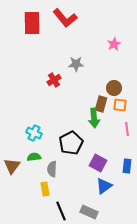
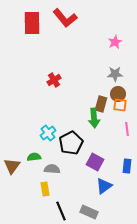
pink star: moved 1 px right, 2 px up
gray star: moved 39 px right, 10 px down
brown circle: moved 4 px right, 6 px down
cyan cross: moved 14 px right; rotated 28 degrees clockwise
purple square: moved 3 px left, 1 px up
gray semicircle: rotated 91 degrees clockwise
